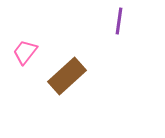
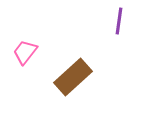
brown rectangle: moved 6 px right, 1 px down
